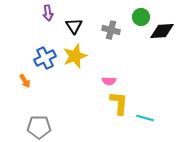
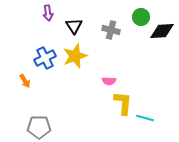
yellow L-shape: moved 4 px right
